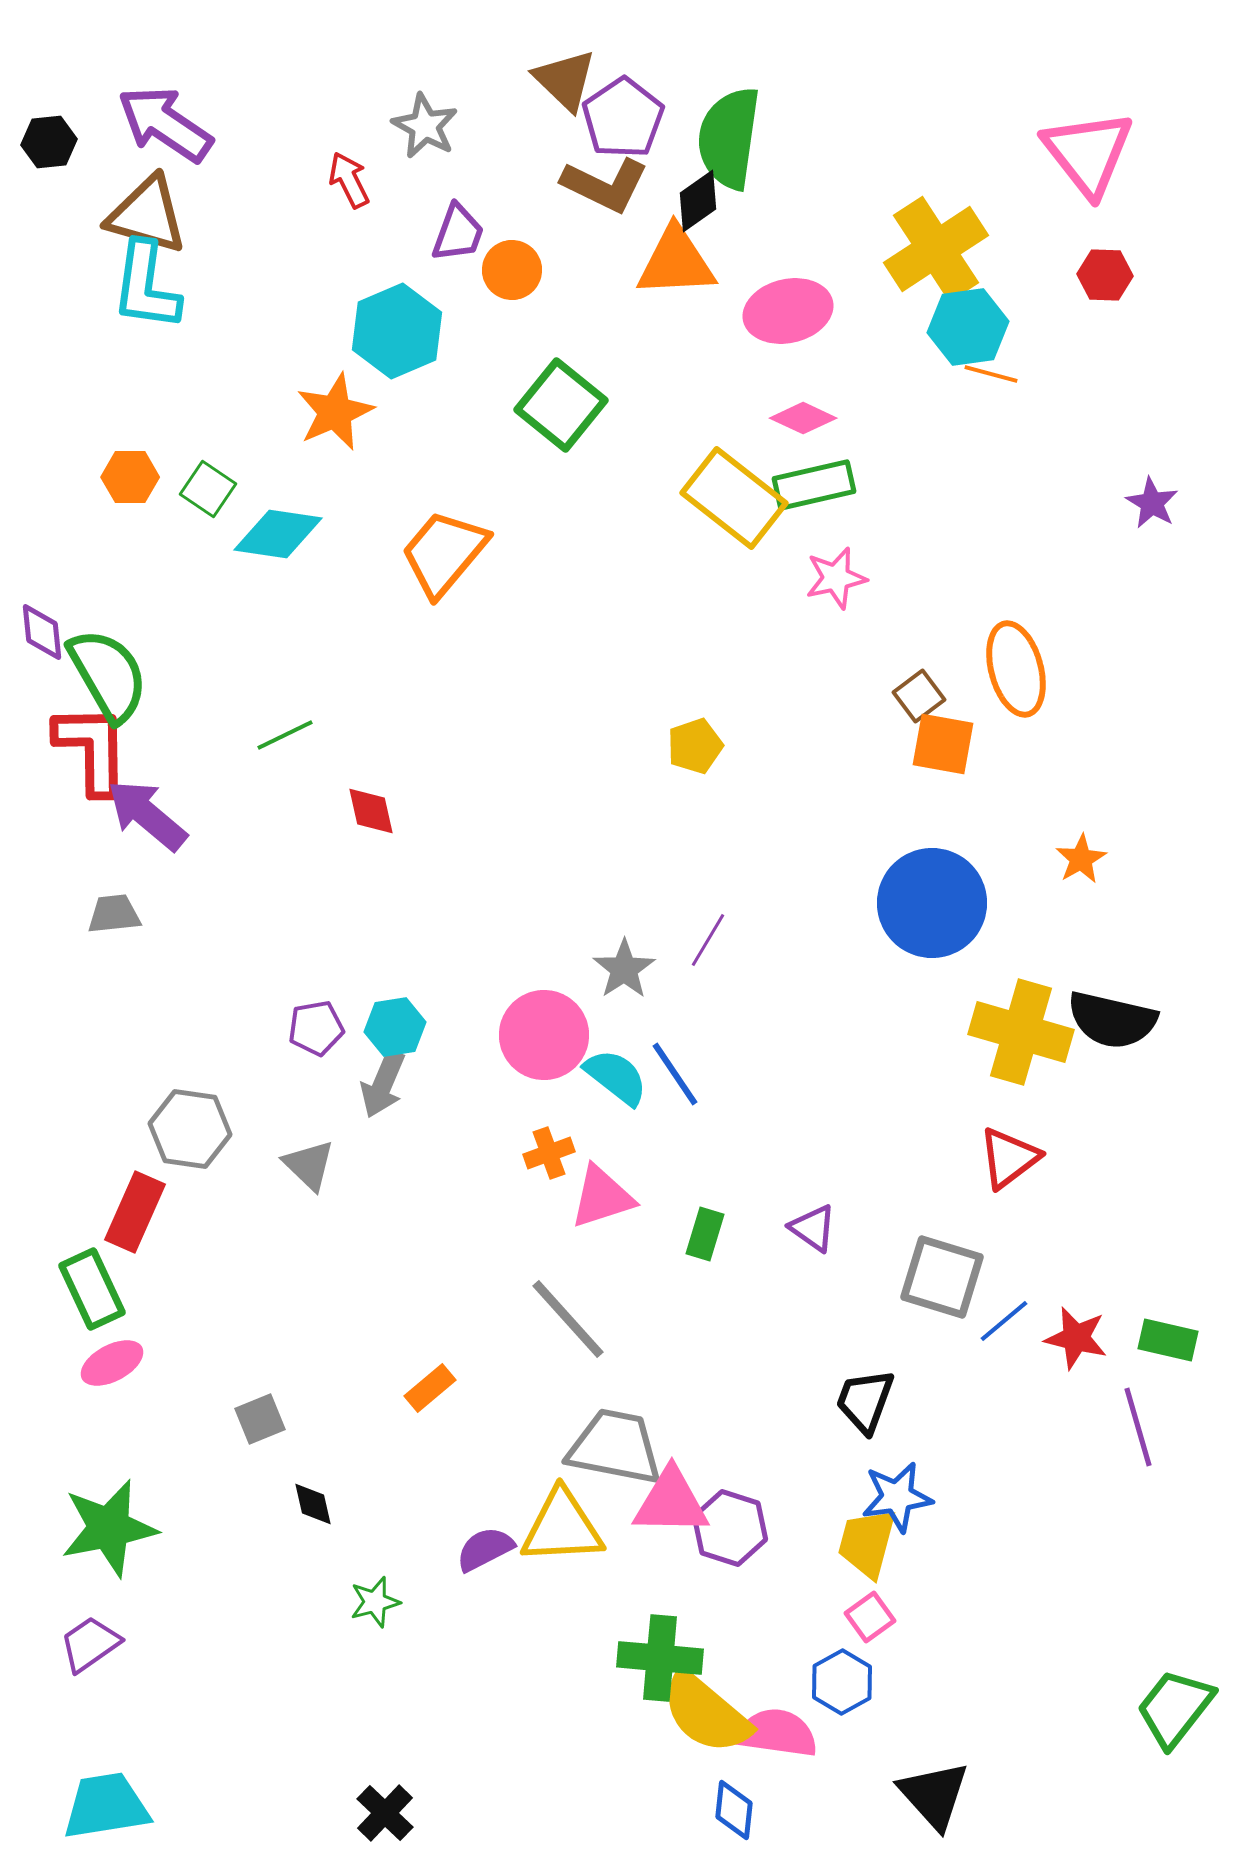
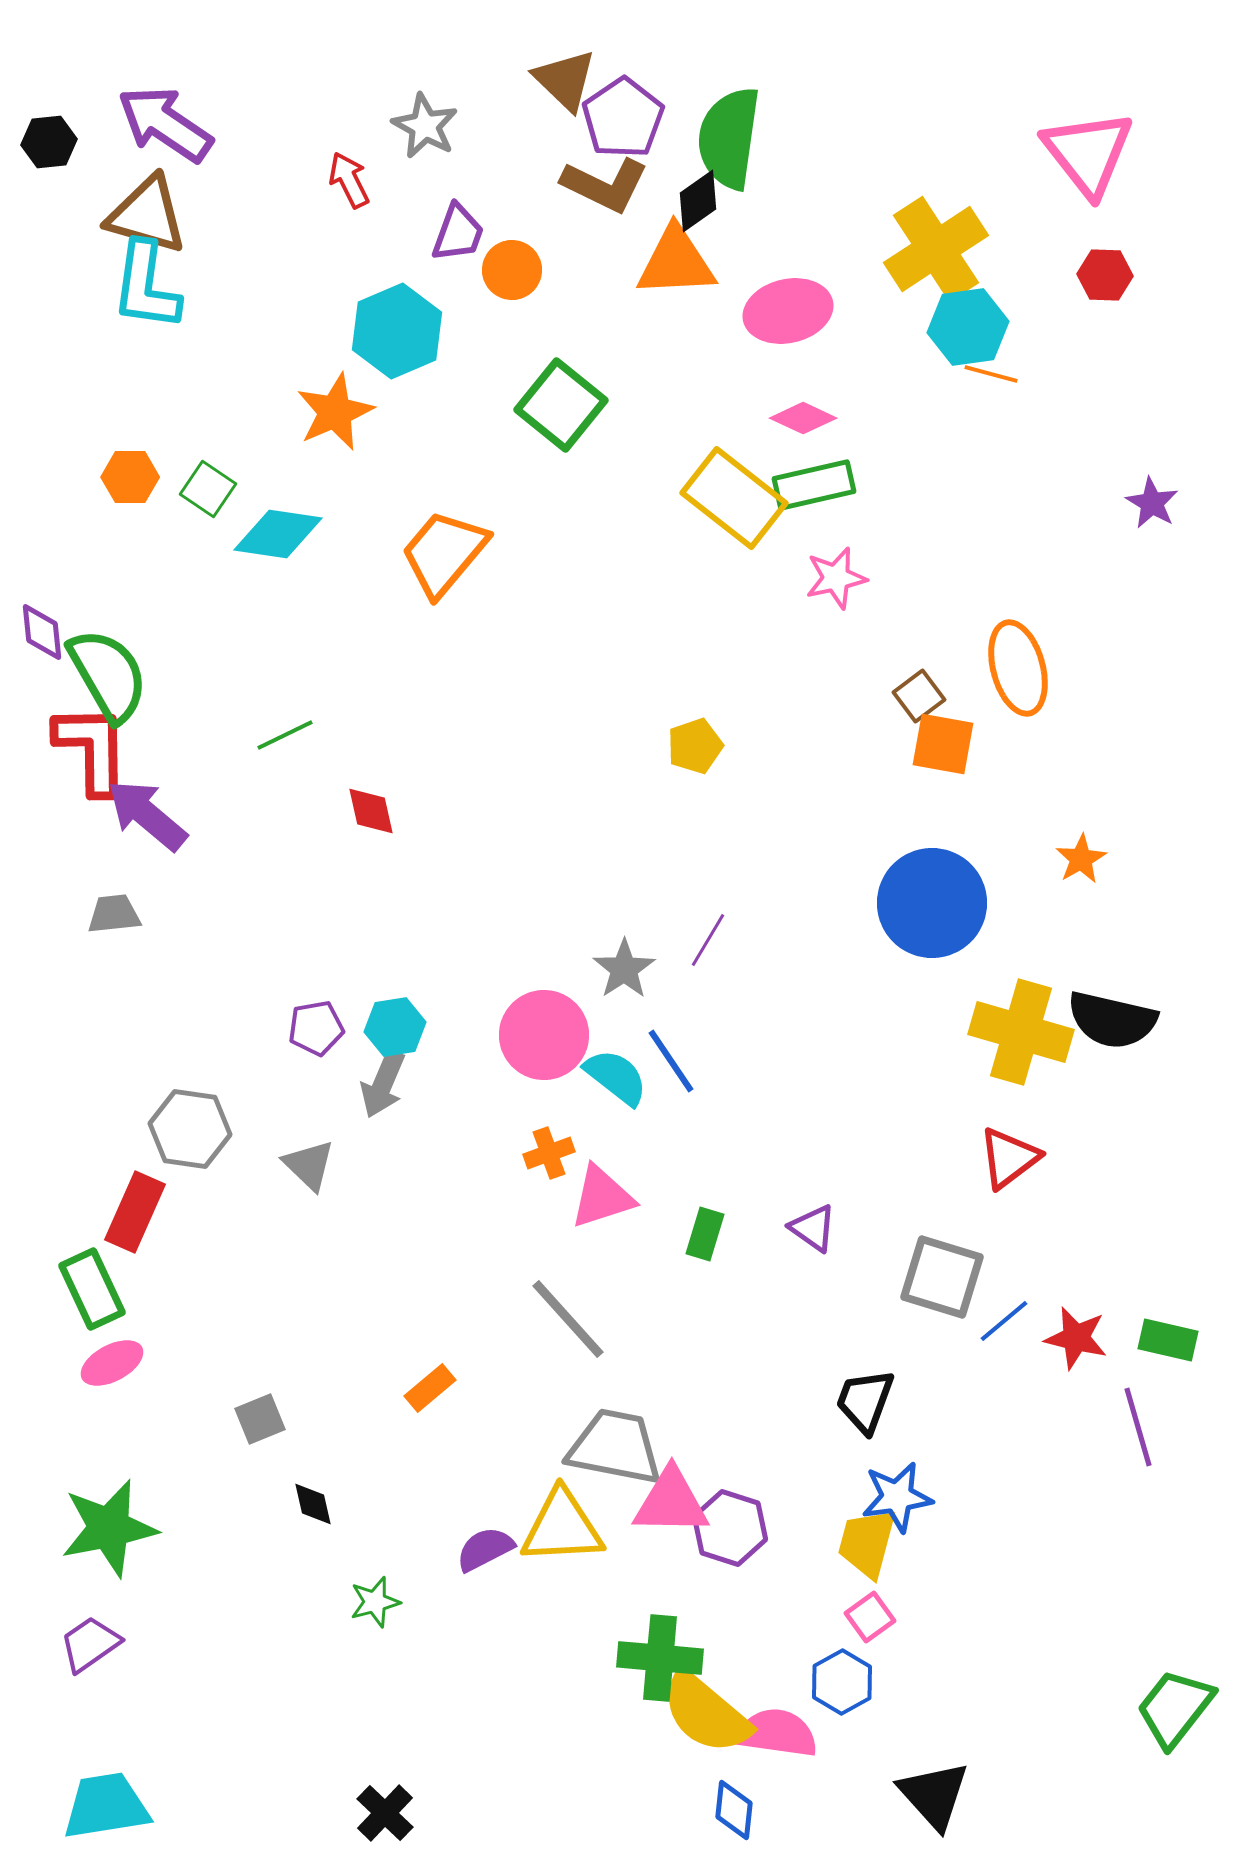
orange ellipse at (1016, 669): moved 2 px right, 1 px up
blue line at (675, 1074): moved 4 px left, 13 px up
